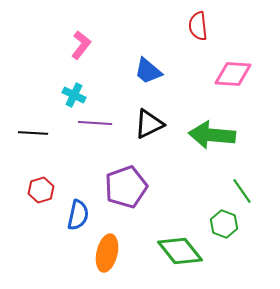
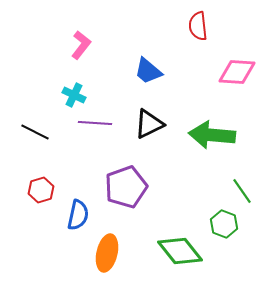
pink diamond: moved 4 px right, 2 px up
black line: moved 2 px right, 1 px up; rotated 24 degrees clockwise
